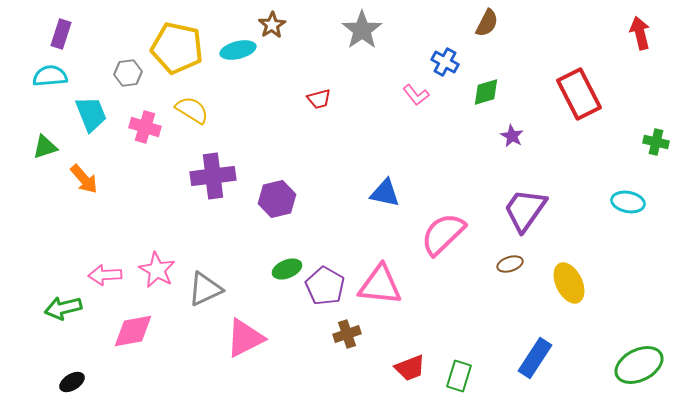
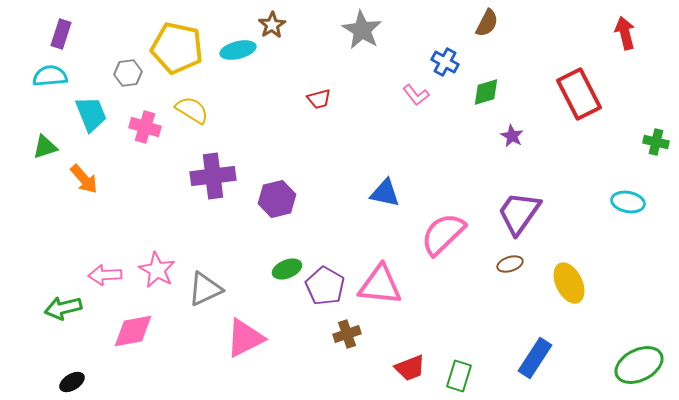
gray star at (362, 30): rotated 6 degrees counterclockwise
red arrow at (640, 33): moved 15 px left
purple trapezoid at (525, 210): moved 6 px left, 3 px down
